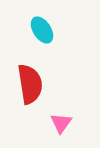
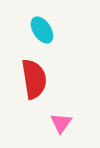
red semicircle: moved 4 px right, 5 px up
